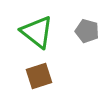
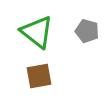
brown square: rotated 8 degrees clockwise
